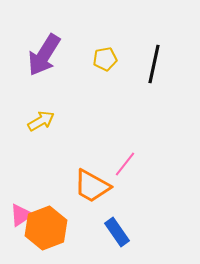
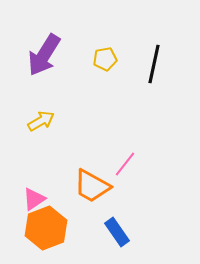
pink triangle: moved 13 px right, 16 px up
